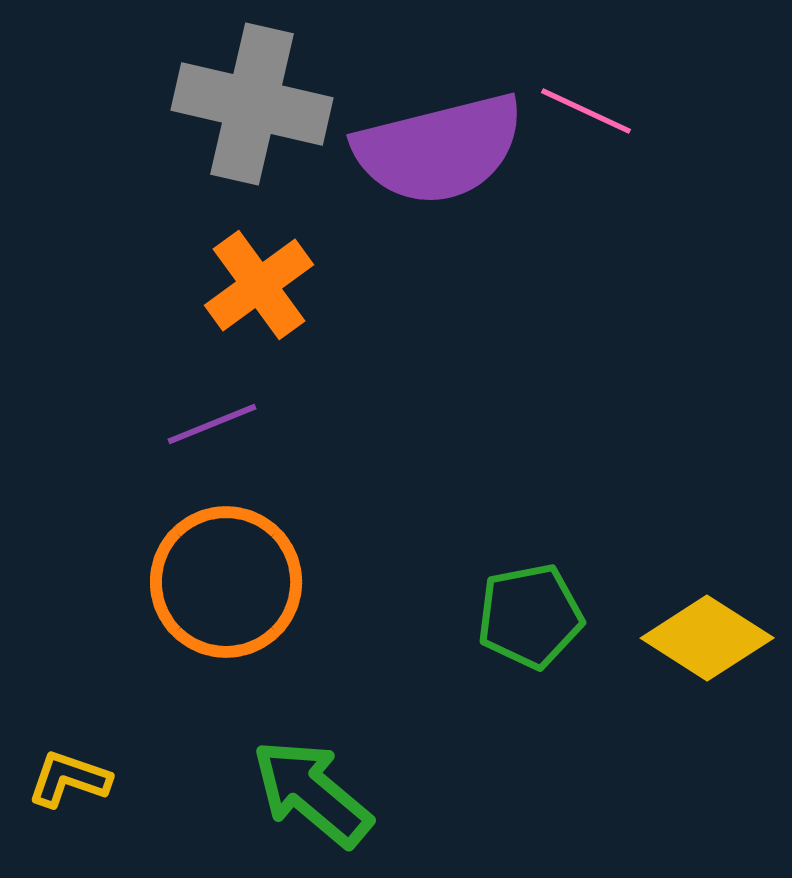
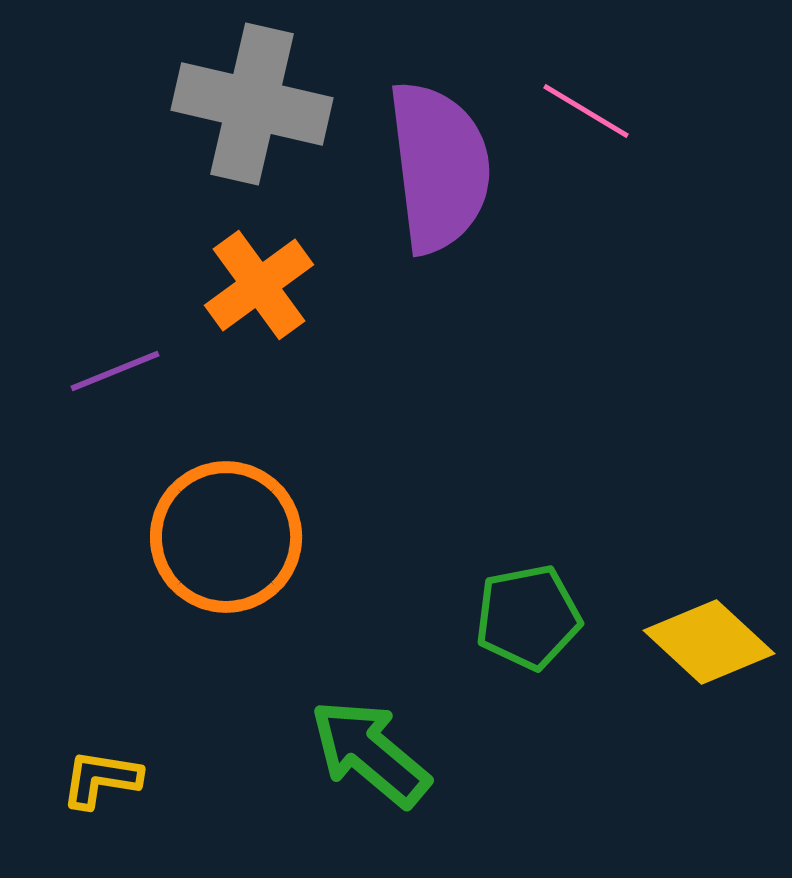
pink line: rotated 6 degrees clockwise
purple semicircle: moved 18 px down; rotated 83 degrees counterclockwise
purple line: moved 97 px left, 53 px up
orange circle: moved 45 px up
green pentagon: moved 2 px left, 1 px down
yellow diamond: moved 2 px right, 4 px down; rotated 10 degrees clockwise
yellow L-shape: moved 32 px right; rotated 10 degrees counterclockwise
green arrow: moved 58 px right, 40 px up
